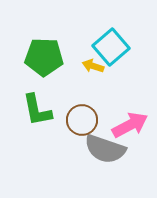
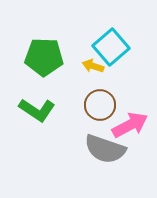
green L-shape: rotated 45 degrees counterclockwise
brown circle: moved 18 px right, 15 px up
